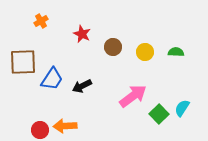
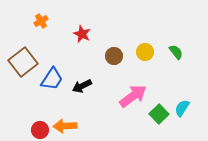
brown circle: moved 1 px right, 9 px down
green semicircle: rotated 49 degrees clockwise
brown square: rotated 36 degrees counterclockwise
